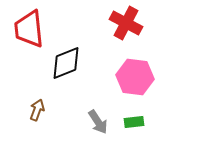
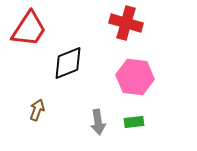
red cross: rotated 12 degrees counterclockwise
red trapezoid: rotated 141 degrees counterclockwise
black diamond: moved 2 px right
gray arrow: rotated 25 degrees clockwise
